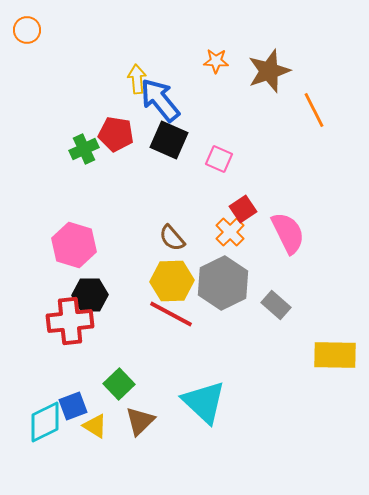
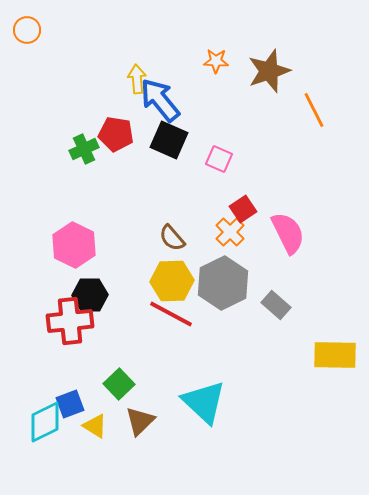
pink hexagon: rotated 9 degrees clockwise
blue square: moved 3 px left, 2 px up
